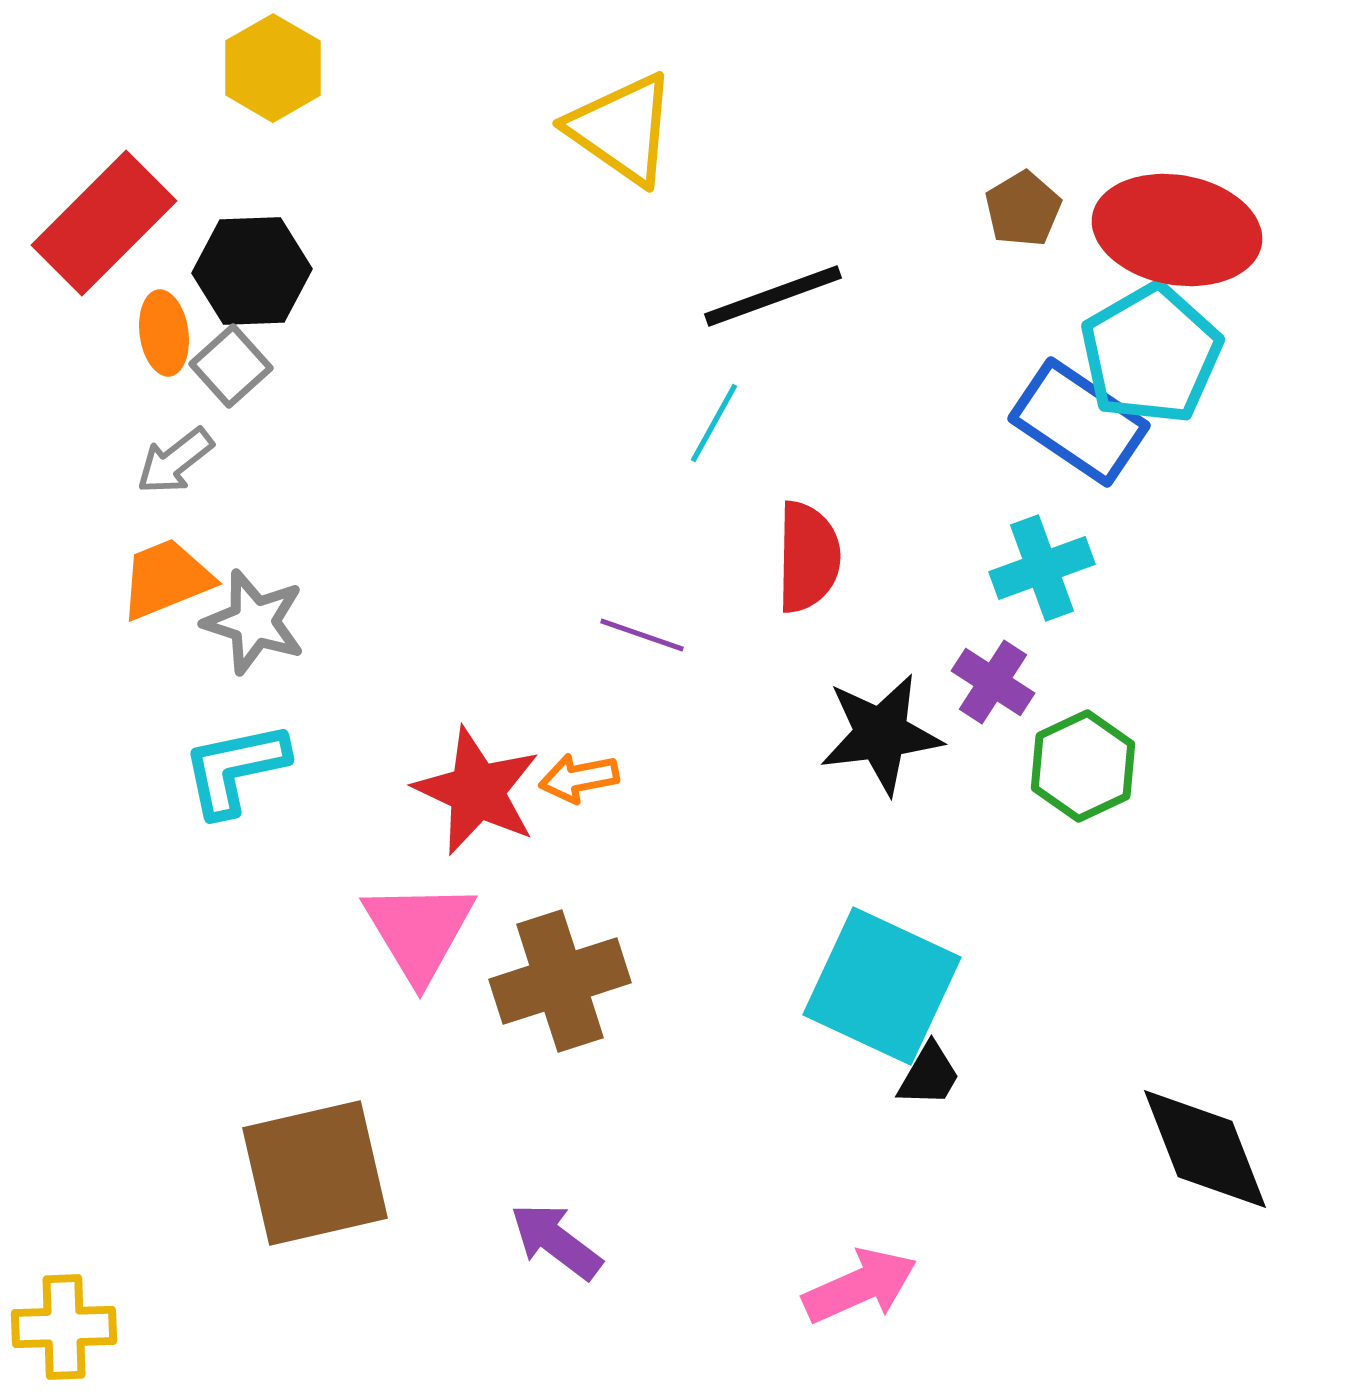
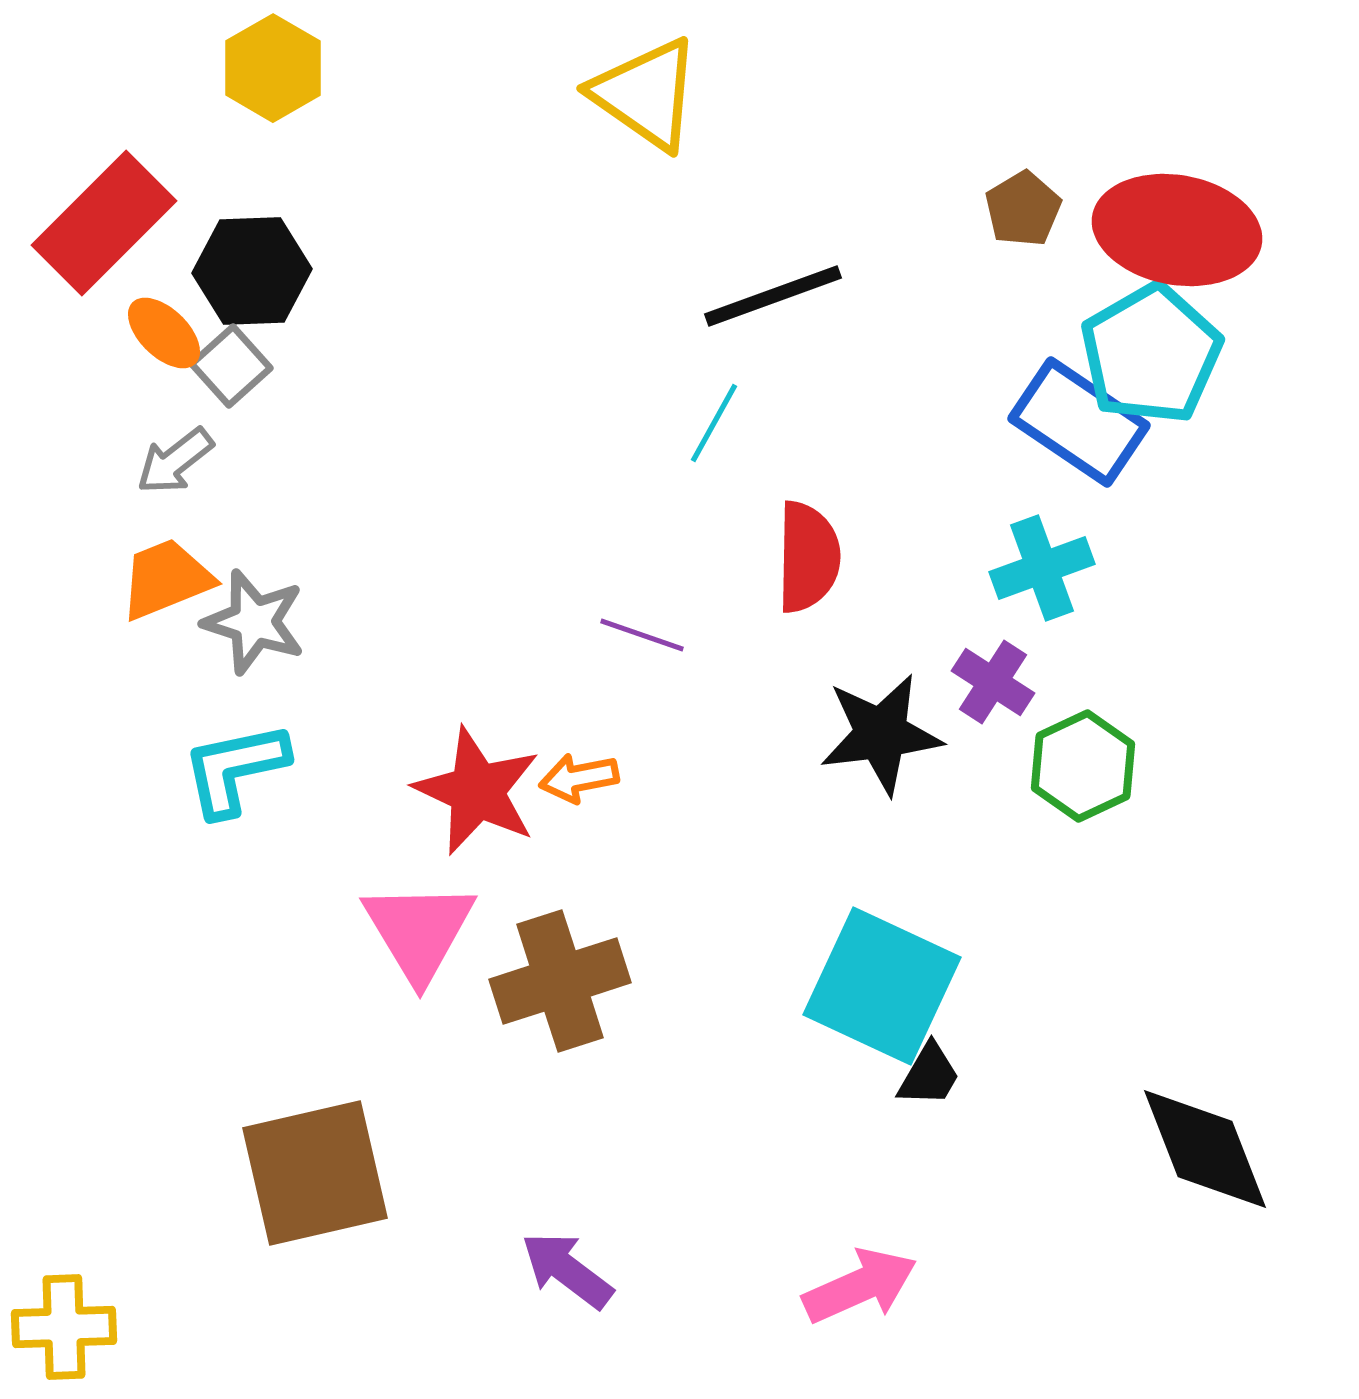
yellow triangle: moved 24 px right, 35 px up
orange ellipse: rotated 38 degrees counterclockwise
purple arrow: moved 11 px right, 29 px down
